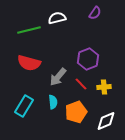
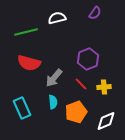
green line: moved 3 px left, 2 px down
gray arrow: moved 4 px left, 1 px down
cyan rectangle: moved 2 px left, 2 px down; rotated 55 degrees counterclockwise
